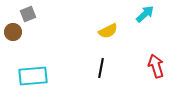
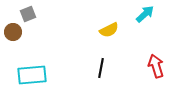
yellow semicircle: moved 1 px right, 1 px up
cyan rectangle: moved 1 px left, 1 px up
